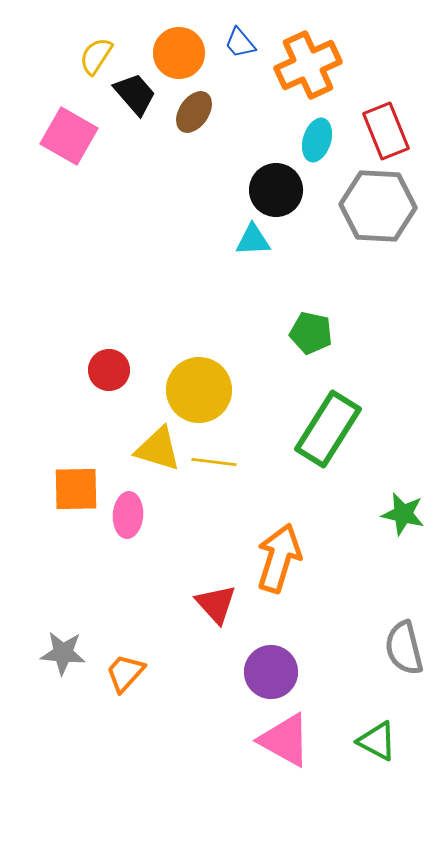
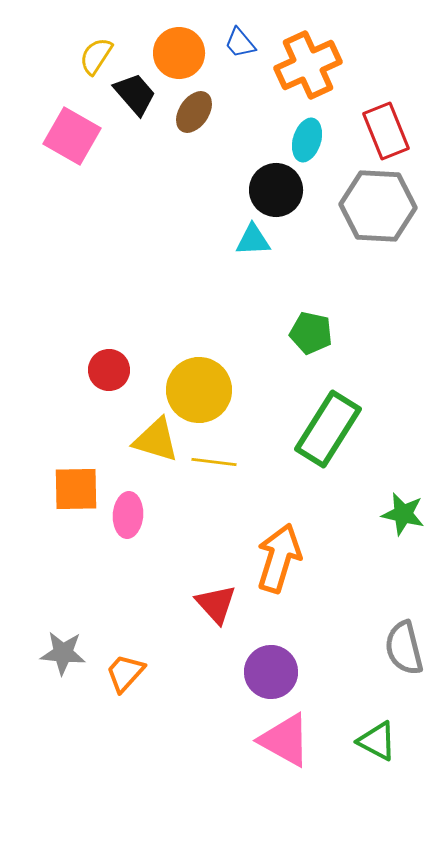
pink square: moved 3 px right
cyan ellipse: moved 10 px left
yellow triangle: moved 2 px left, 9 px up
